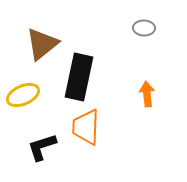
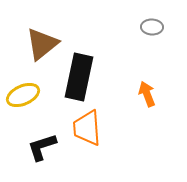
gray ellipse: moved 8 px right, 1 px up
orange arrow: rotated 15 degrees counterclockwise
orange trapezoid: moved 1 px right, 1 px down; rotated 6 degrees counterclockwise
